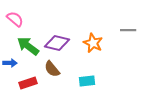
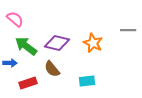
green arrow: moved 2 px left
